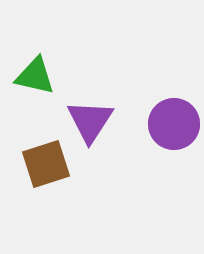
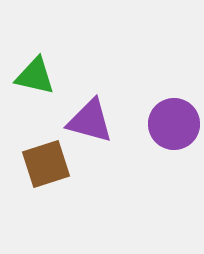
purple triangle: rotated 48 degrees counterclockwise
